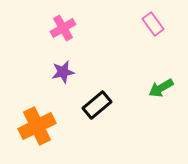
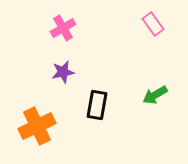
green arrow: moved 6 px left, 7 px down
black rectangle: rotated 40 degrees counterclockwise
